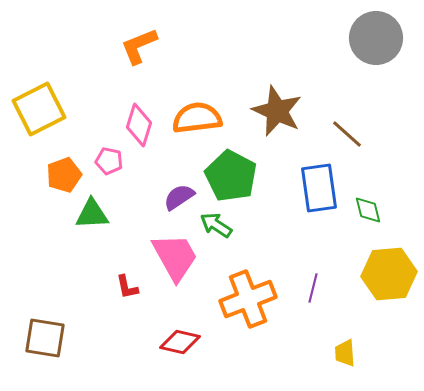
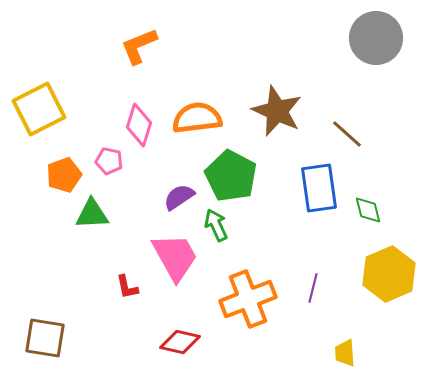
green arrow: rotated 32 degrees clockwise
yellow hexagon: rotated 18 degrees counterclockwise
